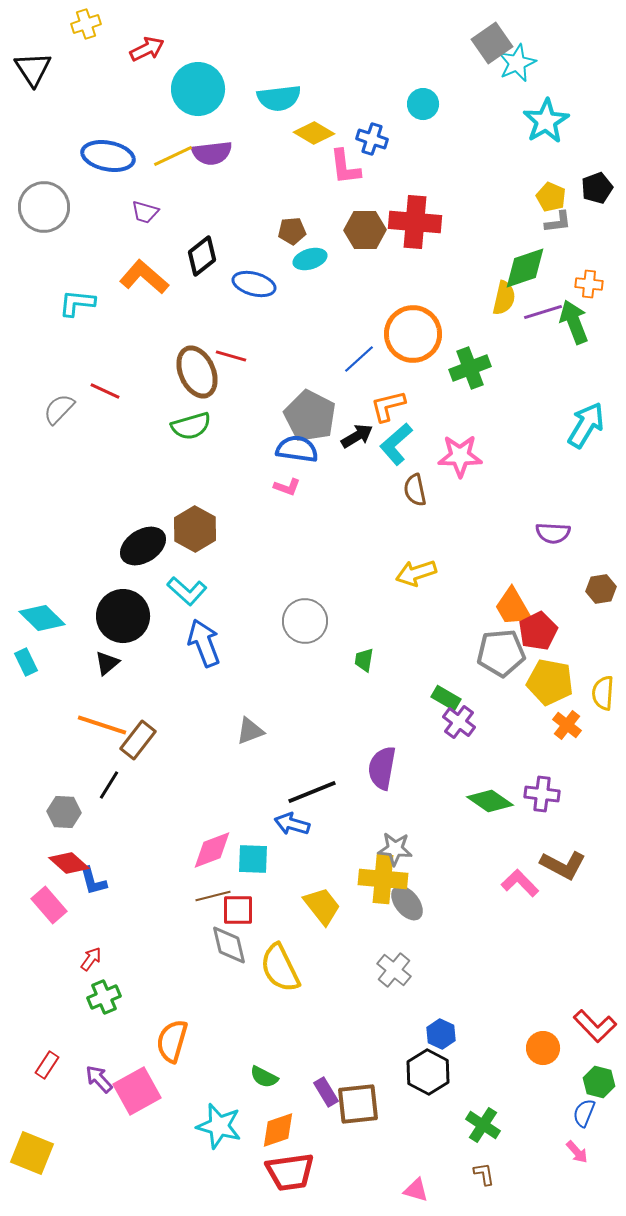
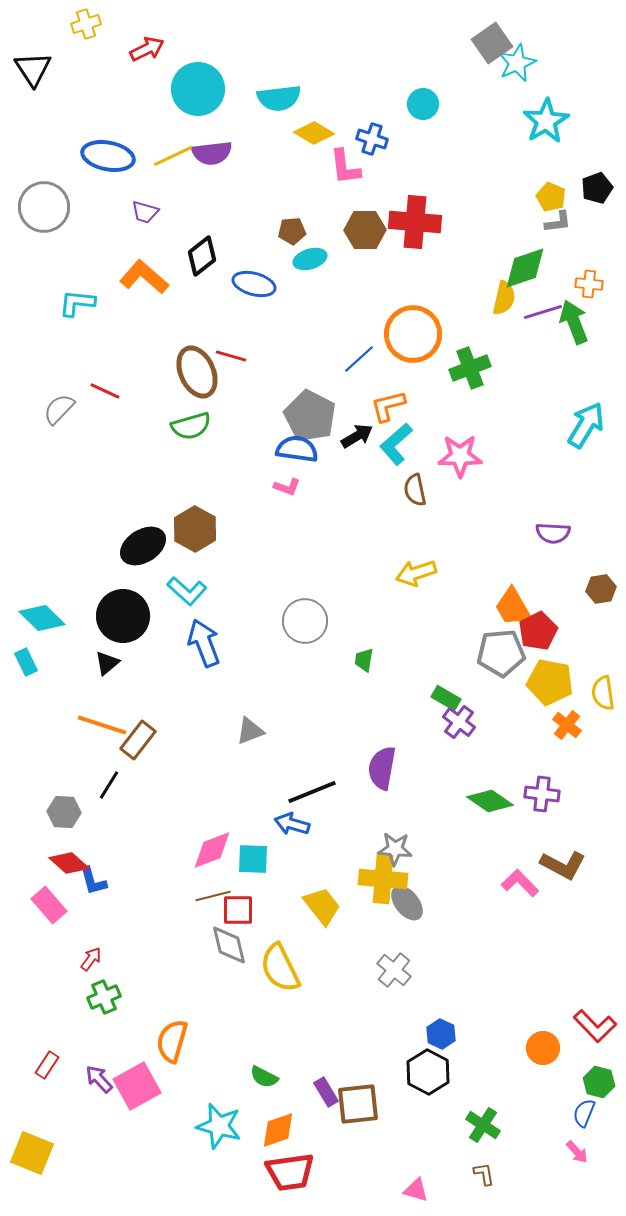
yellow semicircle at (603, 693): rotated 12 degrees counterclockwise
pink square at (137, 1091): moved 5 px up
